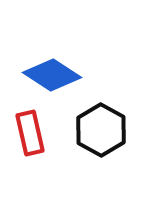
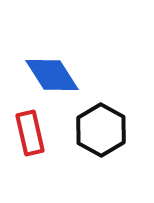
blue diamond: rotated 24 degrees clockwise
